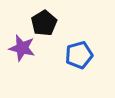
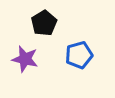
purple star: moved 3 px right, 11 px down
